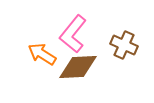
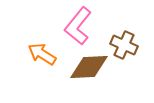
pink L-shape: moved 5 px right, 8 px up
brown diamond: moved 11 px right
